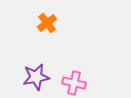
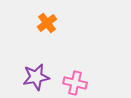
pink cross: moved 1 px right
